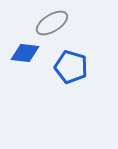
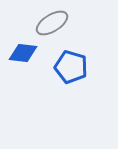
blue diamond: moved 2 px left
